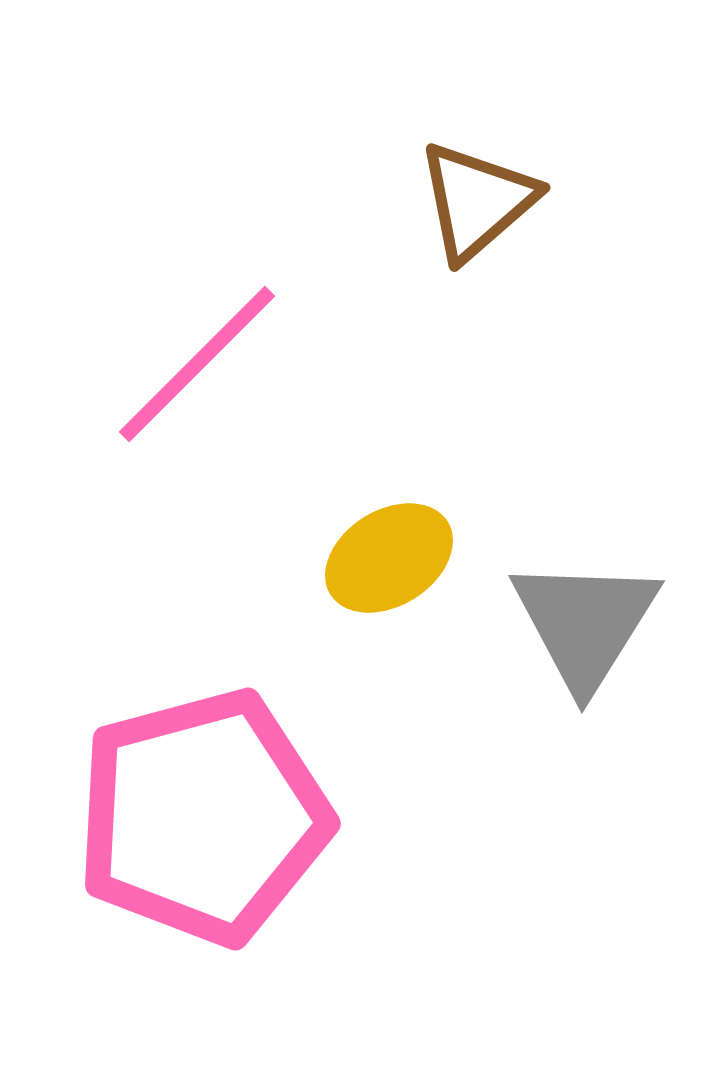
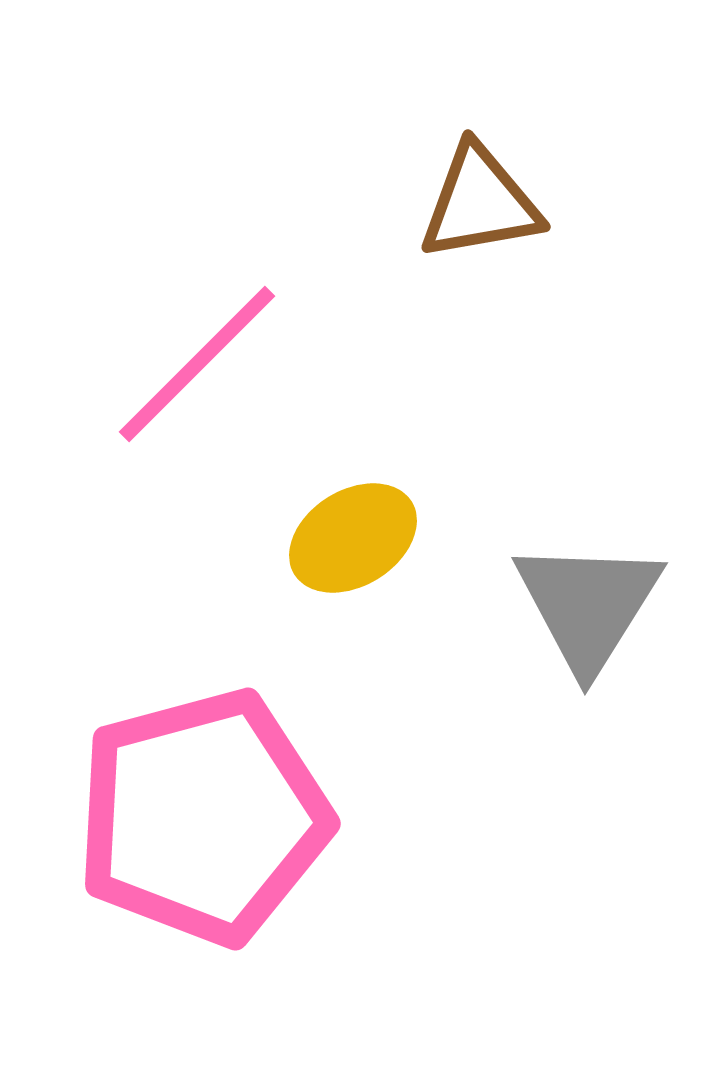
brown triangle: moved 3 px right, 2 px down; rotated 31 degrees clockwise
yellow ellipse: moved 36 px left, 20 px up
gray triangle: moved 3 px right, 18 px up
